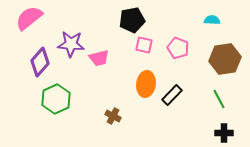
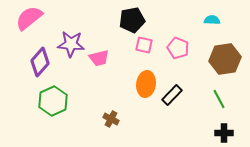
green hexagon: moved 3 px left, 2 px down
brown cross: moved 2 px left, 3 px down
